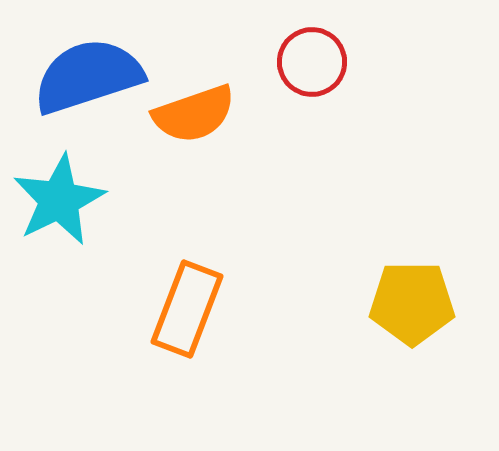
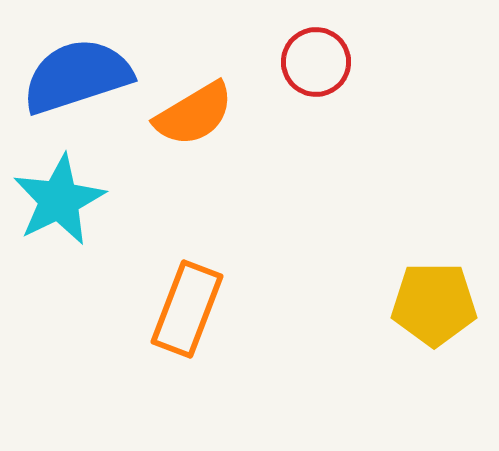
red circle: moved 4 px right
blue semicircle: moved 11 px left
orange semicircle: rotated 12 degrees counterclockwise
yellow pentagon: moved 22 px right, 1 px down
